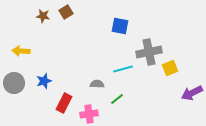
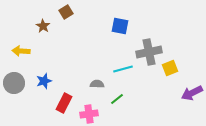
brown star: moved 10 px down; rotated 24 degrees clockwise
